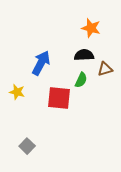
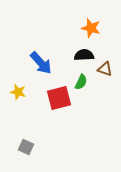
blue arrow: rotated 110 degrees clockwise
brown triangle: rotated 35 degrees clockwise
green semicircle: moved 2 px down
yellow star: moved 1 px right
red square: rotated 20 degrees counterclockwise
gray square: moved 1 px left, 1 px down; rotated 21 degrees counterclockwise
